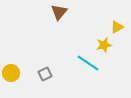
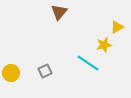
gray square: moved 3 px up
